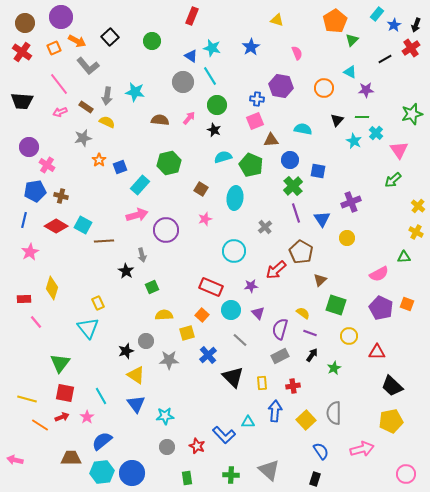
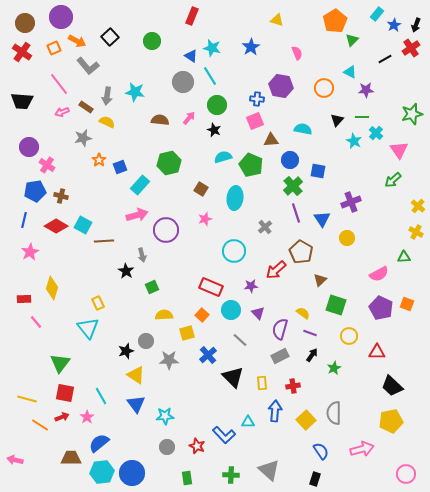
pink arrow at (60, 112): moved 2 px right
blue semicircle at (102, 441): moved 3 px left, 2 px down
